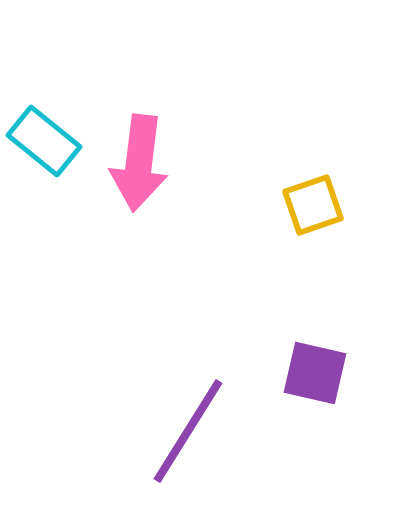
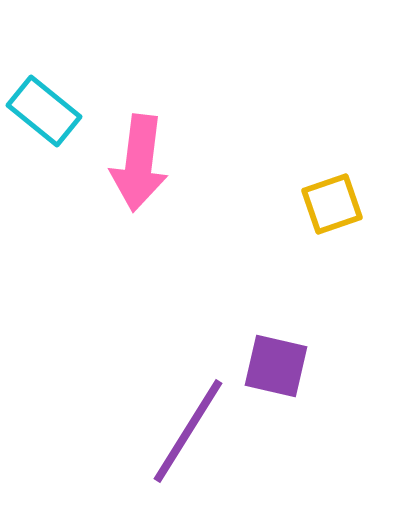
cyan rectangle: moved 30 px up
yellow square: moved 19 px right, 1 px up
purple square: moved 39 px left, 7 px up
